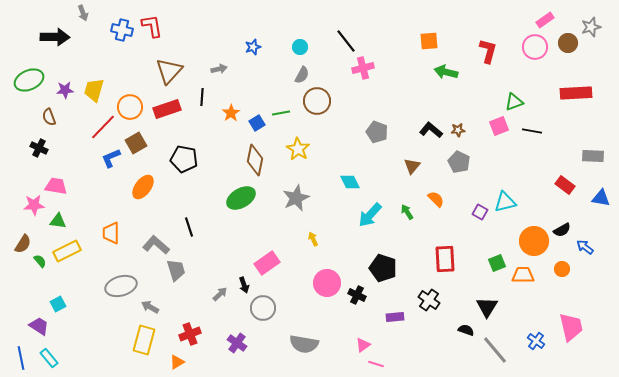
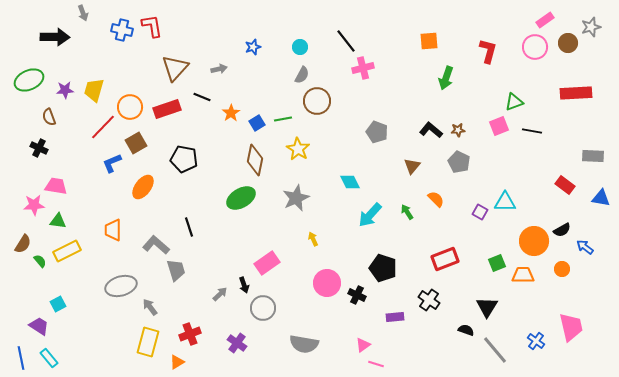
brown triangle at (169, 71): moved 6 px right, 3 px up
green arrow at (446, 72): moved 6 px down; rotated 85 degrees counterclockwise
black line at (202, 97): rotated 72 degrees counterclockwise
green line at (281, 113): moved 2 px right, 6 px down
blue L-shape at (111, 158): moved 1 px right, 5 px down
cyan triangle at (505, 202): rotated 15 degrees clockwise
orange trapezoid at (111, 233): moved 2 px right, 3 px up
red rectangle at (445, 259): rotated 72 degrees clockwise
gray arrow at (150, 307): rotated 24 degrees clockwise
yellow rectangle at (144, 340): moved 4 px right, 2 px down
